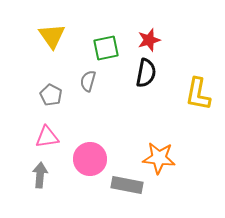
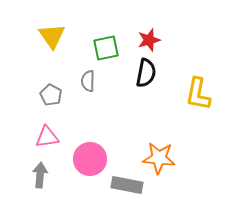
gray semicircle: rotated 15 degrees counterclockwise
